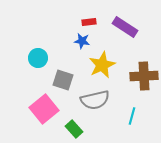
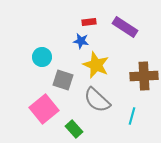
blue star: moved 1 px left
cyan circle: moved 4 px right, 1 px up
yellow star: moved 6 px left; rotated 24 degrees counterclockwise
gray semicircle: moved 2 px right; rotated 56 degrees clockwise
